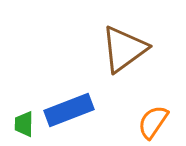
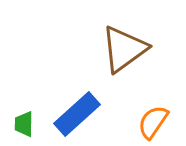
blue rectangle: moved 8 px right, 4 px down; rotated 21 degrees counterclockwise
